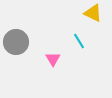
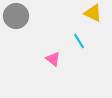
gray circle: moved 26 px up
pink triangle: rotated 21 degrees counterclockwise
